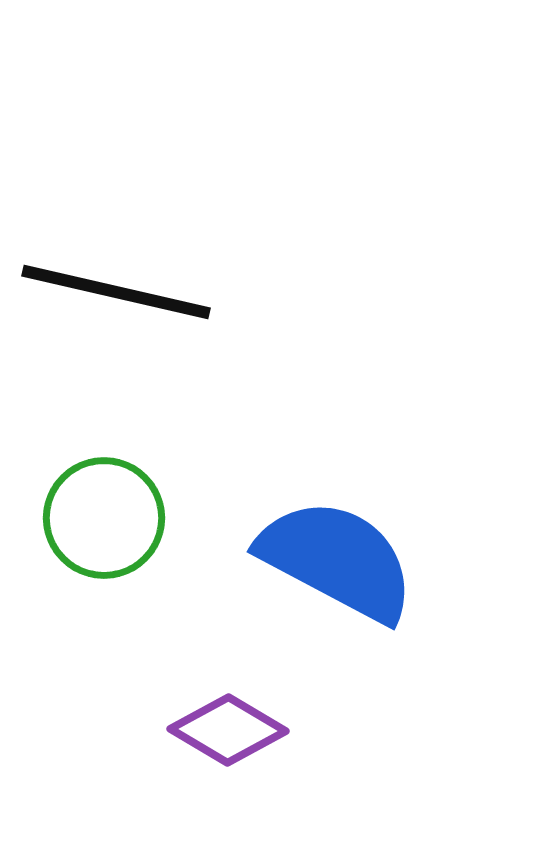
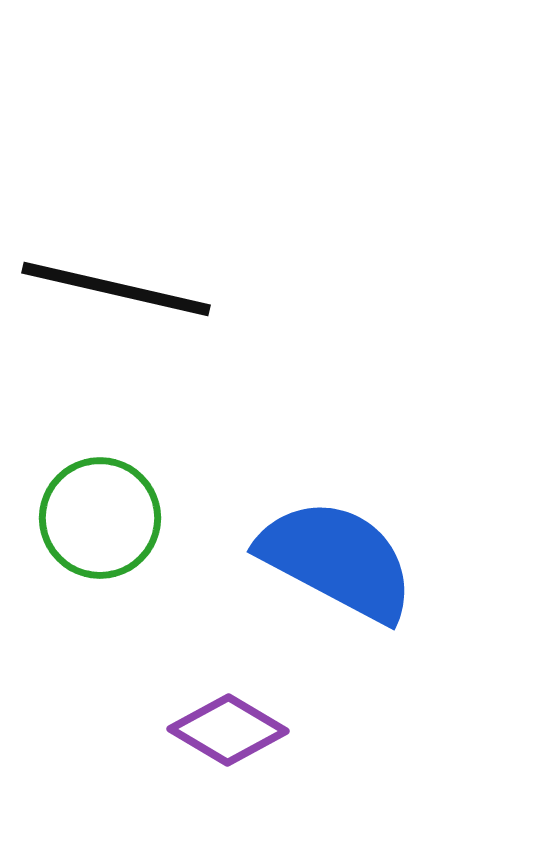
black line: moved 3 px up
green circle: moved 4 px left
